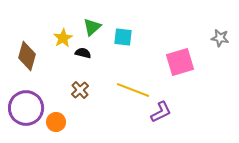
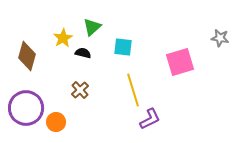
cyan square: moved 10 px down
yellow line: rotated 52 degrees clockwise
purple L-shape: moved 11 px left, 7 px down
